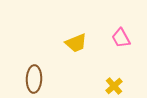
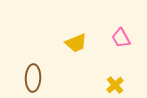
brown ellipse: moved 1 px left, 1 px up
yellow cross: moved 1 px right, 1 px up
